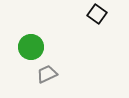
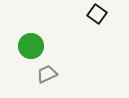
green circle: moved 1 px up
